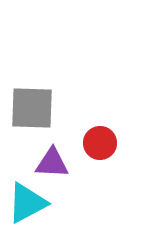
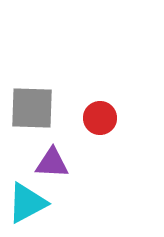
red circle: moved 25 px up
